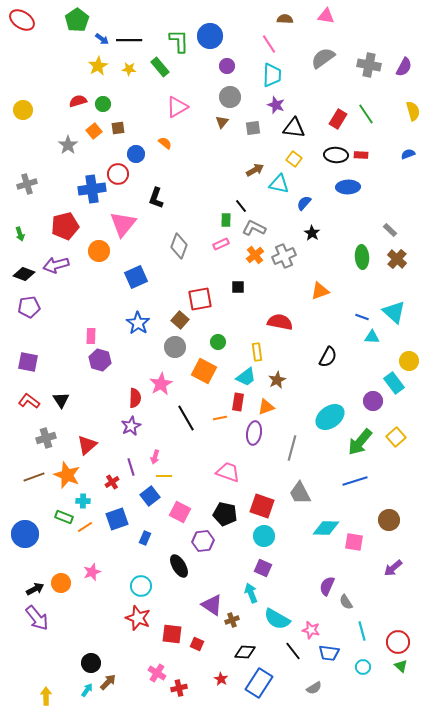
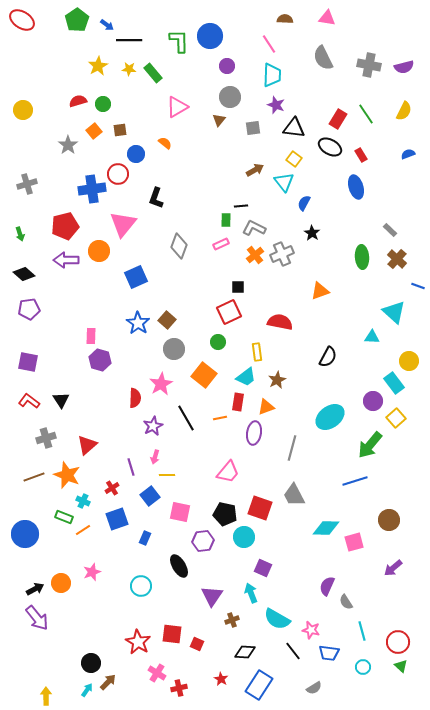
pink triangle at (326, 16): moved 1 px right, 2 px down
blue arrow at (102, 39): moved 5 px right, 14 px up
gray semicircle at (323, 58): rotated 80 degrees counterclockwise
green rectangle at (160, 67): moved 7 px left, 6 px down
purple semicircle at (404, 67): rotated 48 degrees clockwise
yellow semicircle at (413, 111): moved 9 px left; rotated 42 degrees clockwise
brown triangle at (222, 122): moved 3 px left, 2 px up
brown square at (118, 128): moved 2 px right, 2 px down
black ellipse at (336, 155): moved 6 px left, 8 px up; rotated 25 degrees clockwise
red rectangle at (361, 155): rotated 56 degrees clockwise
cyan triangle at (279, 184): moved 5 px right, 2 px up; rotated 40 degrees clockwise
blue ellipse at (348, 187): moved 8 px right; rotated 75 degrees clockwise
blue semicircle at (304, 203): rotated 14 degrees counterclockwise
black line at (241, 206): rotated 56 degrees counterclockwise
gray cross at (284, 256): moved 2 px left, 2 px up
purple arrow at (56, 265): moved 10 px right, 5 px up; rotated 15 degrees clockwise
black diamond at (24, 274): rotated 20 degrees clockwise
red square at (200, 299): moved 29 px right, 13 px down; rotated 15 degrees counterclockwise
purple pentagon at (29, 307): moved 2 px down
blue line at (362, 317): moved 56 px right, 31 px up
brown square at (180, 320): moved 13 px left
gray circle at (175, 347): moved 1 px left, 2 px down
orange square at (204, 371): moved 4 px down; rotated 10 degrees clockwise
purple star at (131, 426): moved 22 px right
yellow square at (396, 437): moved 19 px up
green arrow at (360, 442): moved 10 px right, 3 px down
pink trapezoid at (228, 472): rotated 110 degrees clockwise
yellow line at (164, 476): moved 3 px right, 1 px up
red cross at (112, 482): moved 6 px down
gray trapezoid at (300, 493): moved 6 px left, 2 px down
cyan cross at (83, 501): rotated 24 degrees clockwise
red square at (262, 506): moved 2 px left, 2 px down
pink square at (180, 512): rotated 15 degrees counterclockwise
orange line at (85, 527): moved 2 px left, 3 px down
cyan circle at (264, 536): moved 20 px left, 1 px down
pink square at (354, 542): rotated 24 degrees counterclockwise
purple triangle at (212, 605): moved 9 px up; rotated 30 degrees clockwise
red star at (138, 618): moved 24 px down; rotated 10 degrees clockwise
blue rectangle at (259, 683): moved 2 px down
